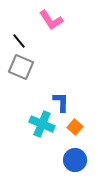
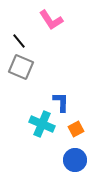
orange square: moved 1 px right, 2 px down; rotated 21 degrees clockwise
